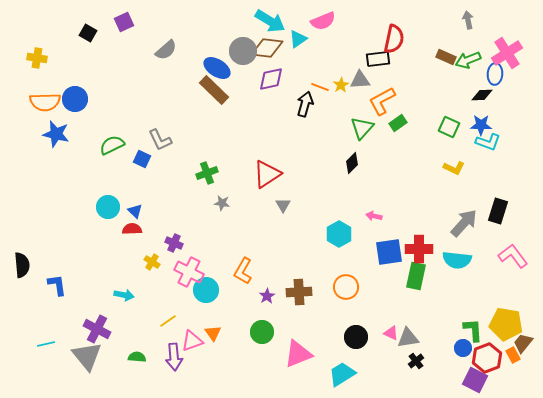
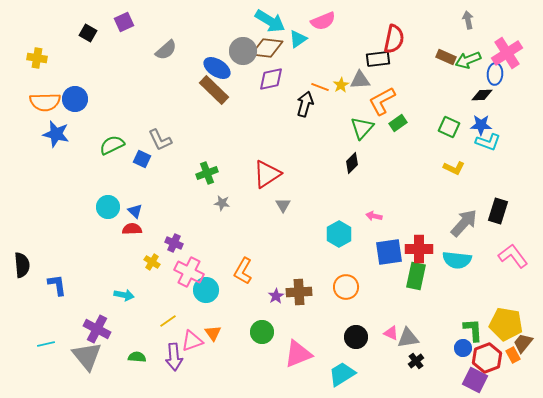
purple star at (267, 296): moved 9 px right
